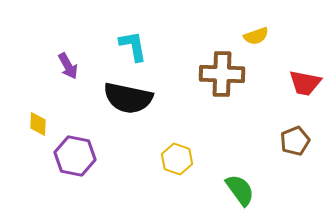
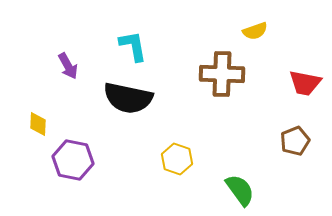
yellow semicircle: moved 1 px left, 5 px up
purple hexagon: moved 2 px left, 4 px down
